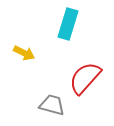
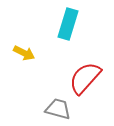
gray trapezoid: moved 6 px right, 4 px down
